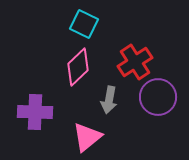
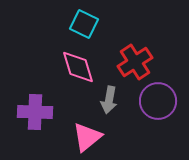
pink diamond: rotated 63 degrees counterclockwise
purple circle: moved 4 px down
